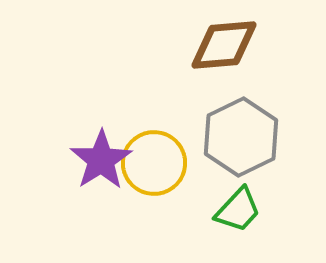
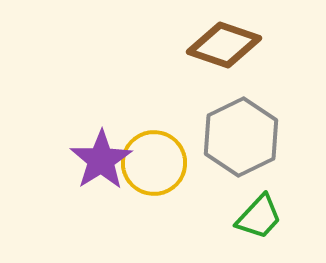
brown diamond: rotated 24 degrees clockwise
green trapezoid: moved 21 px right, 7 px down
